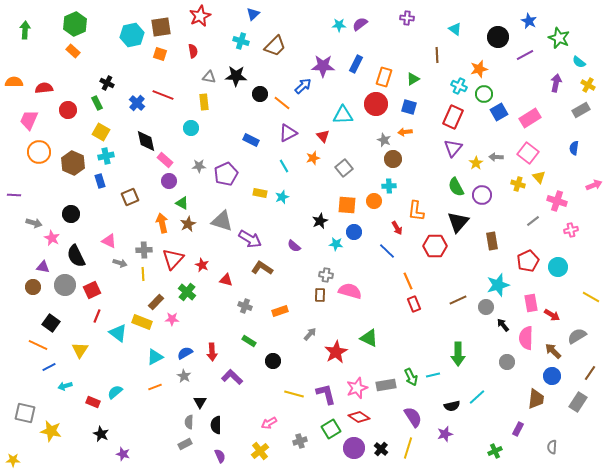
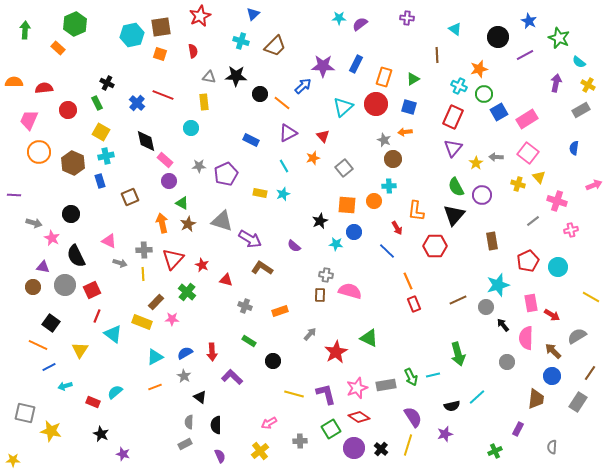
cyan star at (339, 25): moved 7 px up
orange rectangle at (73, 51): moved 15 px left, 3 px up
cyan triangle at (343, 115): moved 8 px up; rotated 40 degrees counterclockwise
pink rectangle at (530, 118): moved 3 px left, 1 px down
cyan star at (282, 197): moved 1 px right, 3 px up
black triangle at (458, 222): moved 4 px left, 7 px up
cyan triangle at (118, 333): moved 5 px left, 1 px down
green arrow at (458, 354): rotated 15 degrees counterclockwise
black triangle at (200, 402): moved 5 px up; rotated 24 degrees counterclockwise
gray cross at (300, 441): rotated 16 degrees clockwise
yellow line at (408, 448): moved 3 px up
